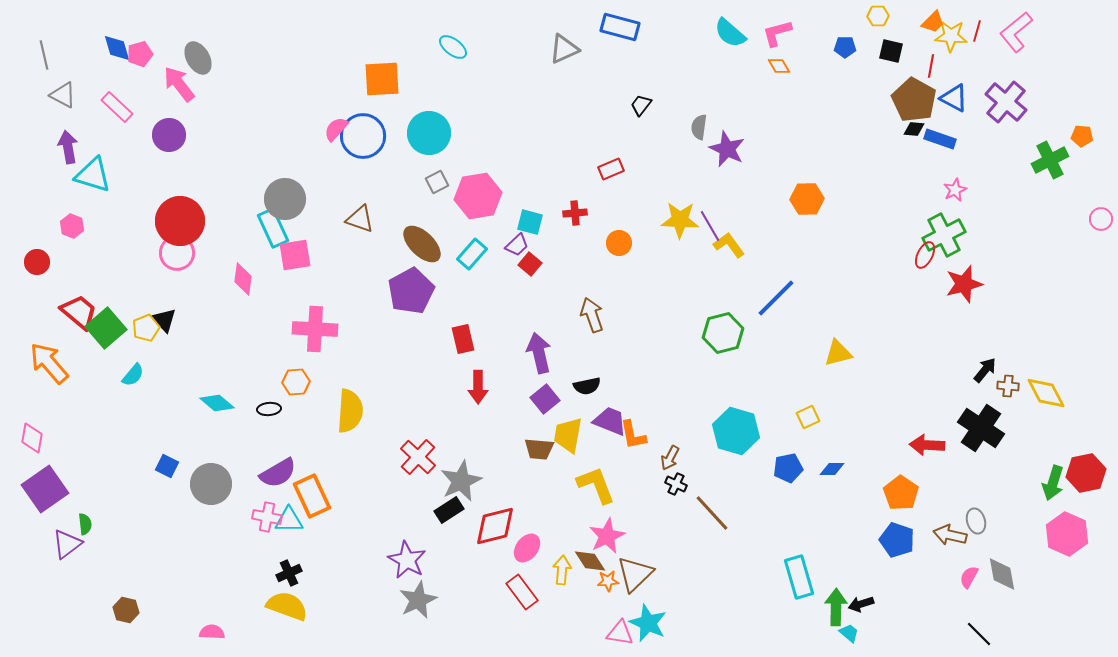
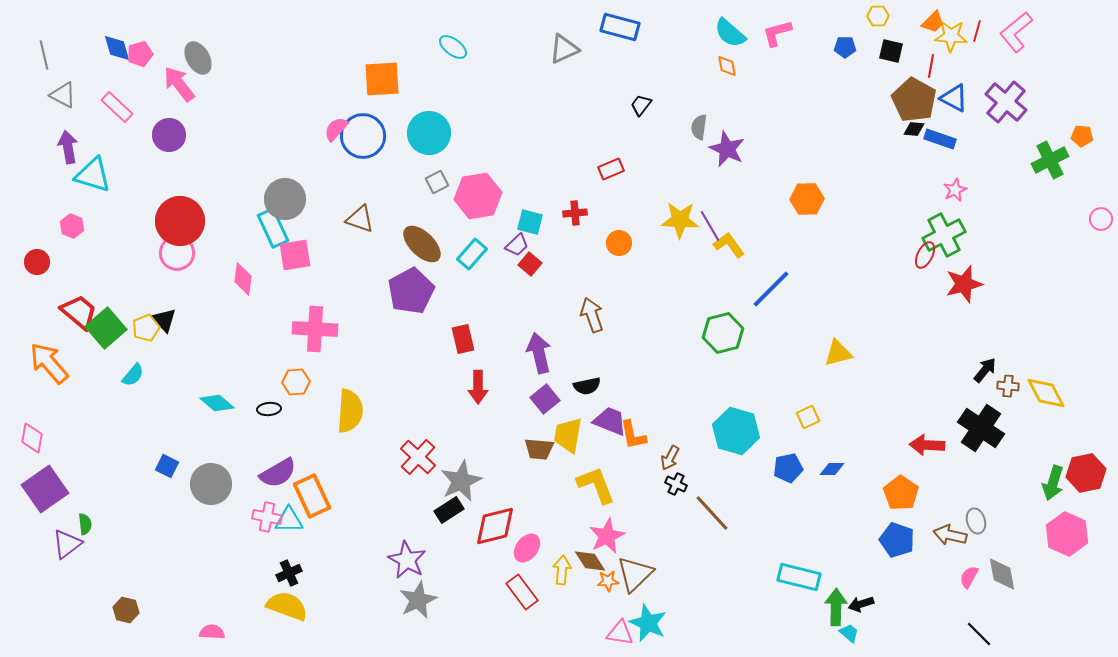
orange diamond at (779, 66): moved 52 px left; rotated 20 degrees clockwise
blue line at (776, 298): moved 5 px left, 9 px up
cyan rectangle at (799, 577): rotated 60 degrees counterclockwise
